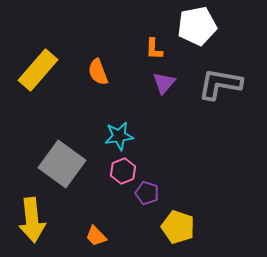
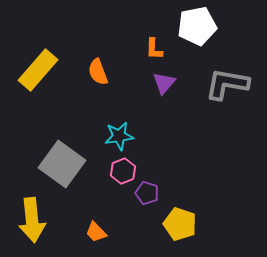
gray L-shape: moved 7 px right
yellow pentagon: moved 2 px right, 3 px up
orange trapezoid: moved 4 px up
